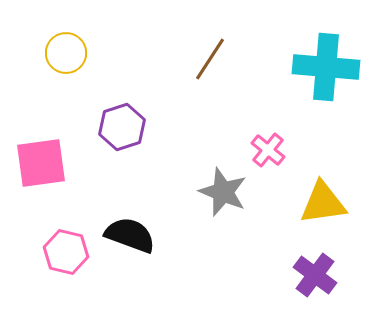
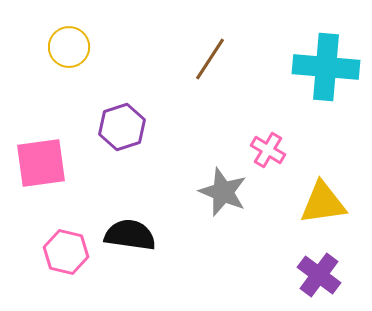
yellow circle: moved 3 px right, 6 px up
pink cross: rotated 8 degrees counterclockwise
black semicircle: rotated 12 degrees counterclockwise
purple cross: moved 4 px right
